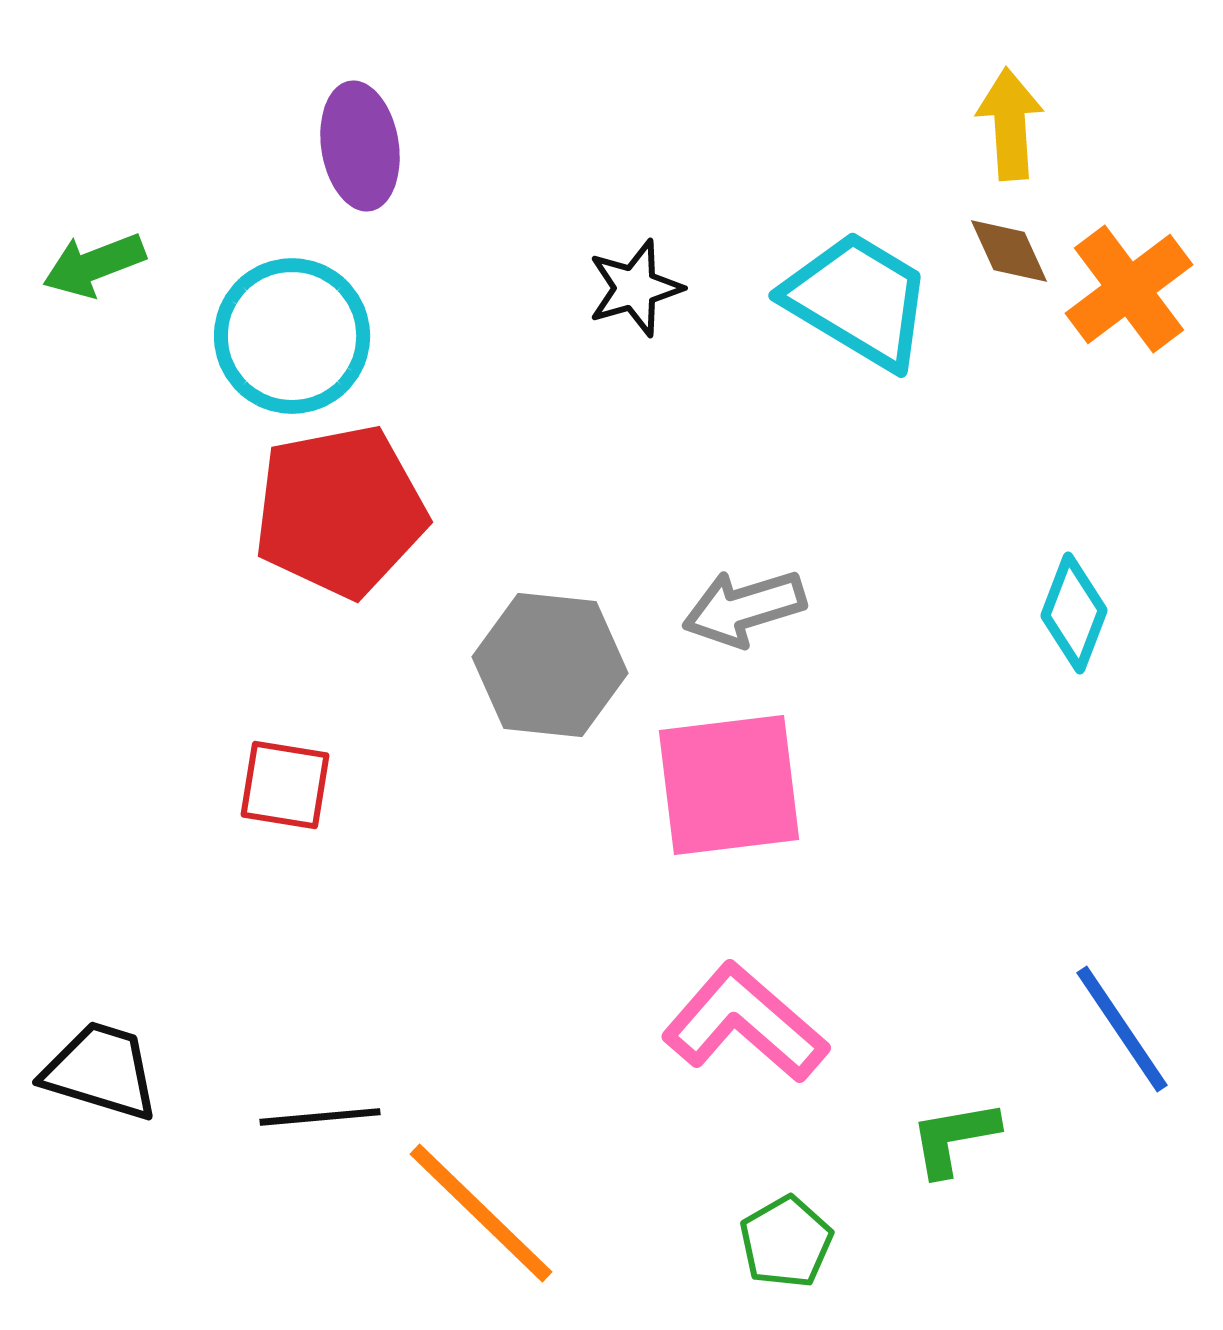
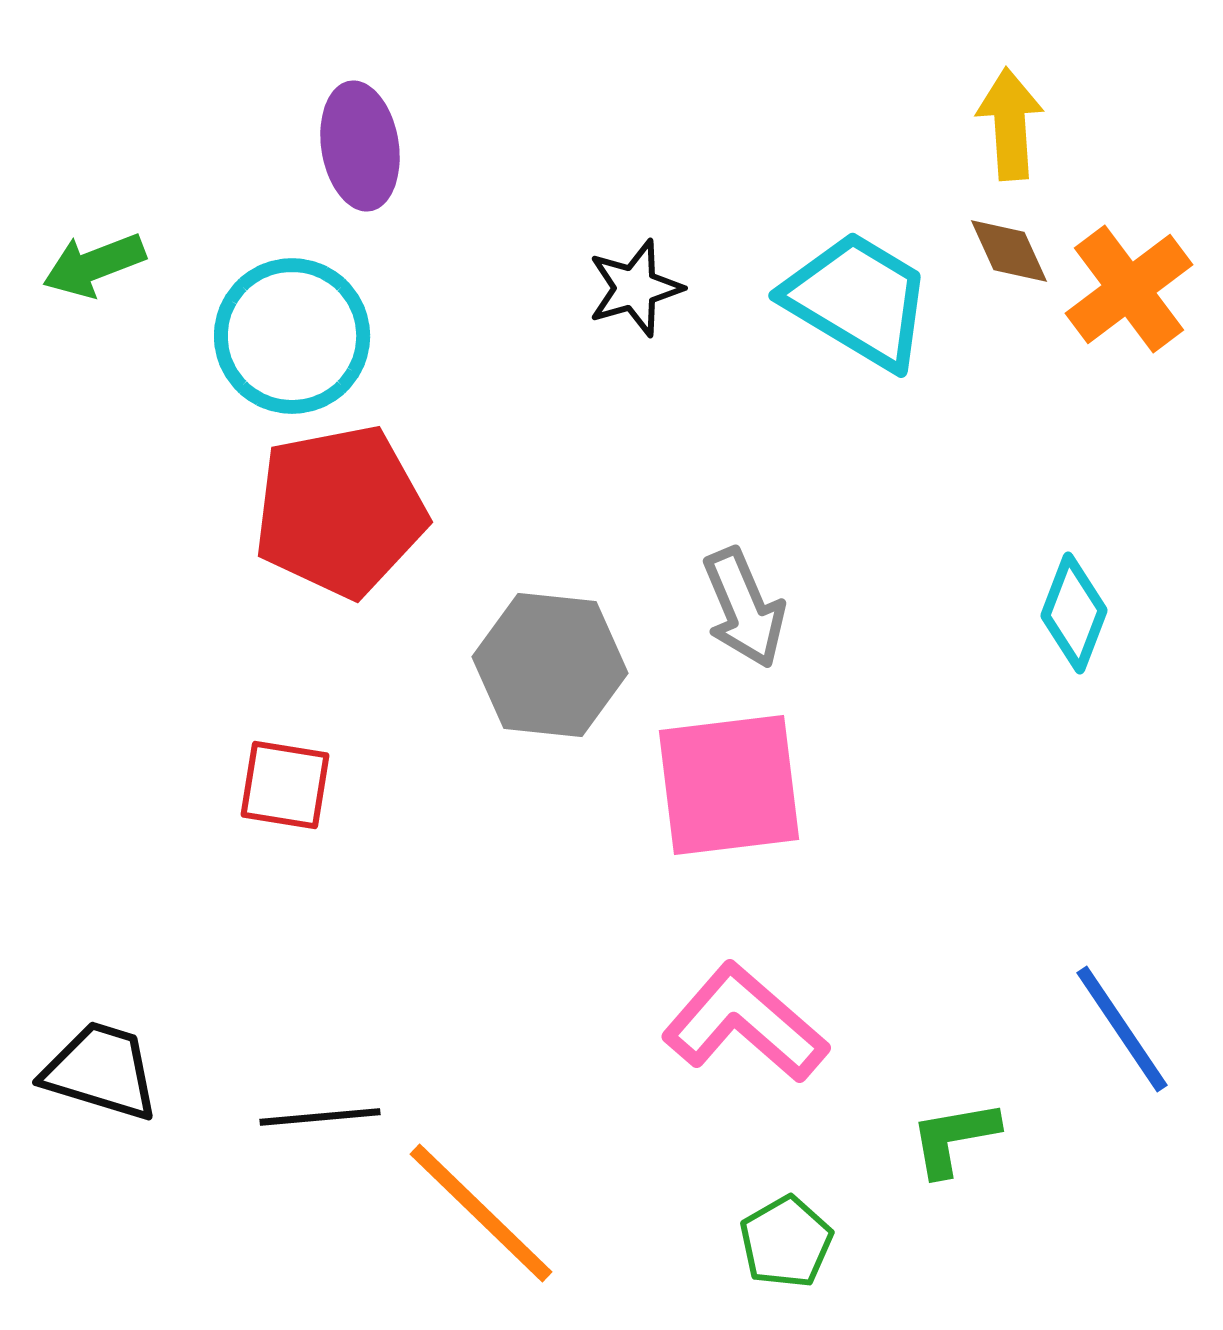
gray arrow: rotated 96 degrees counterclockwise
